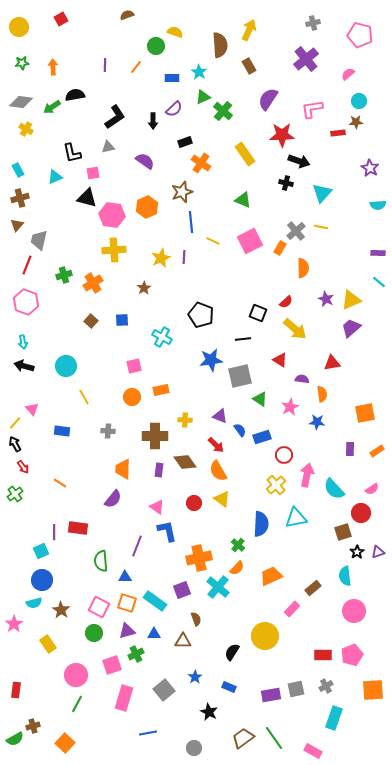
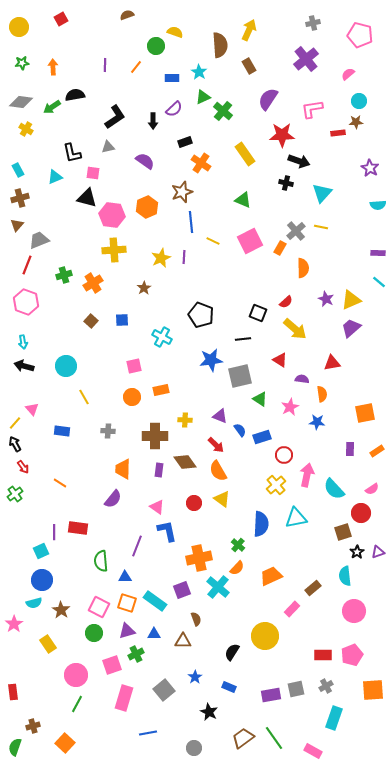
pink square at (93, 173): rotated 16 degrees clockwise
gray trapezoid at (39, 240): rotated 55 degrees clockwise
red rectangle at (16, 690): moved 3 px left, 2 px down; rotated 14 degrees counterclockwise
green semicircle at (15, 739): moved 8 px down; rotated 138 degrees clockwise
